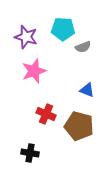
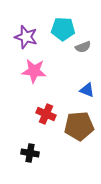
pink star: rotated 25 degrees clockwise
brown pentagon: rotated 20 degrees counterclockwise
